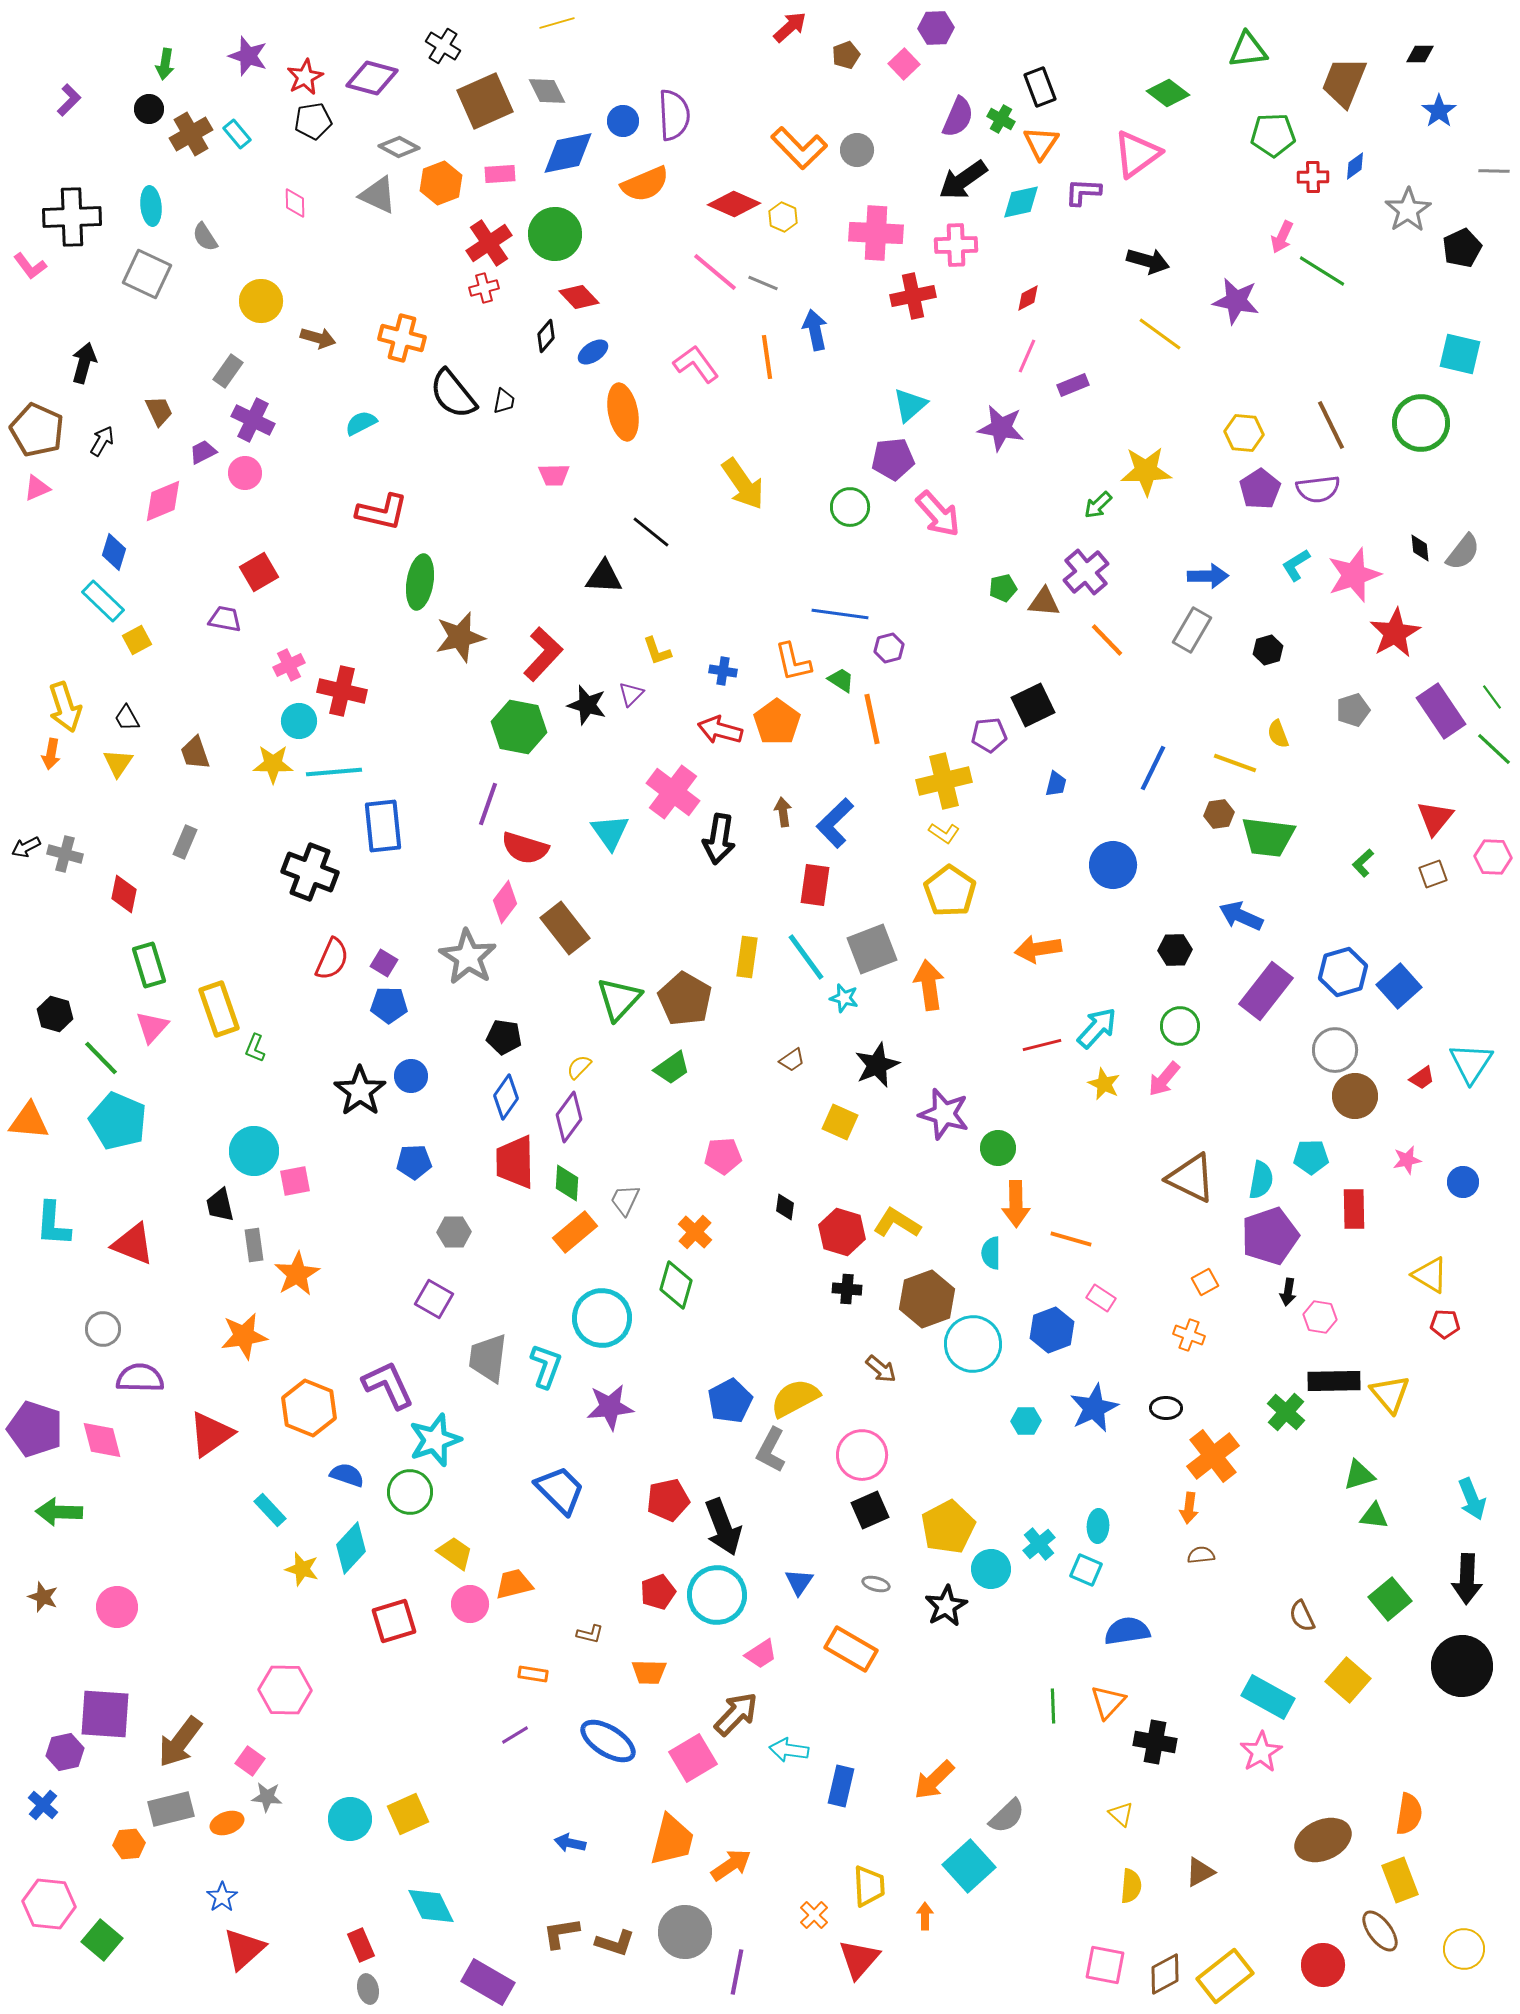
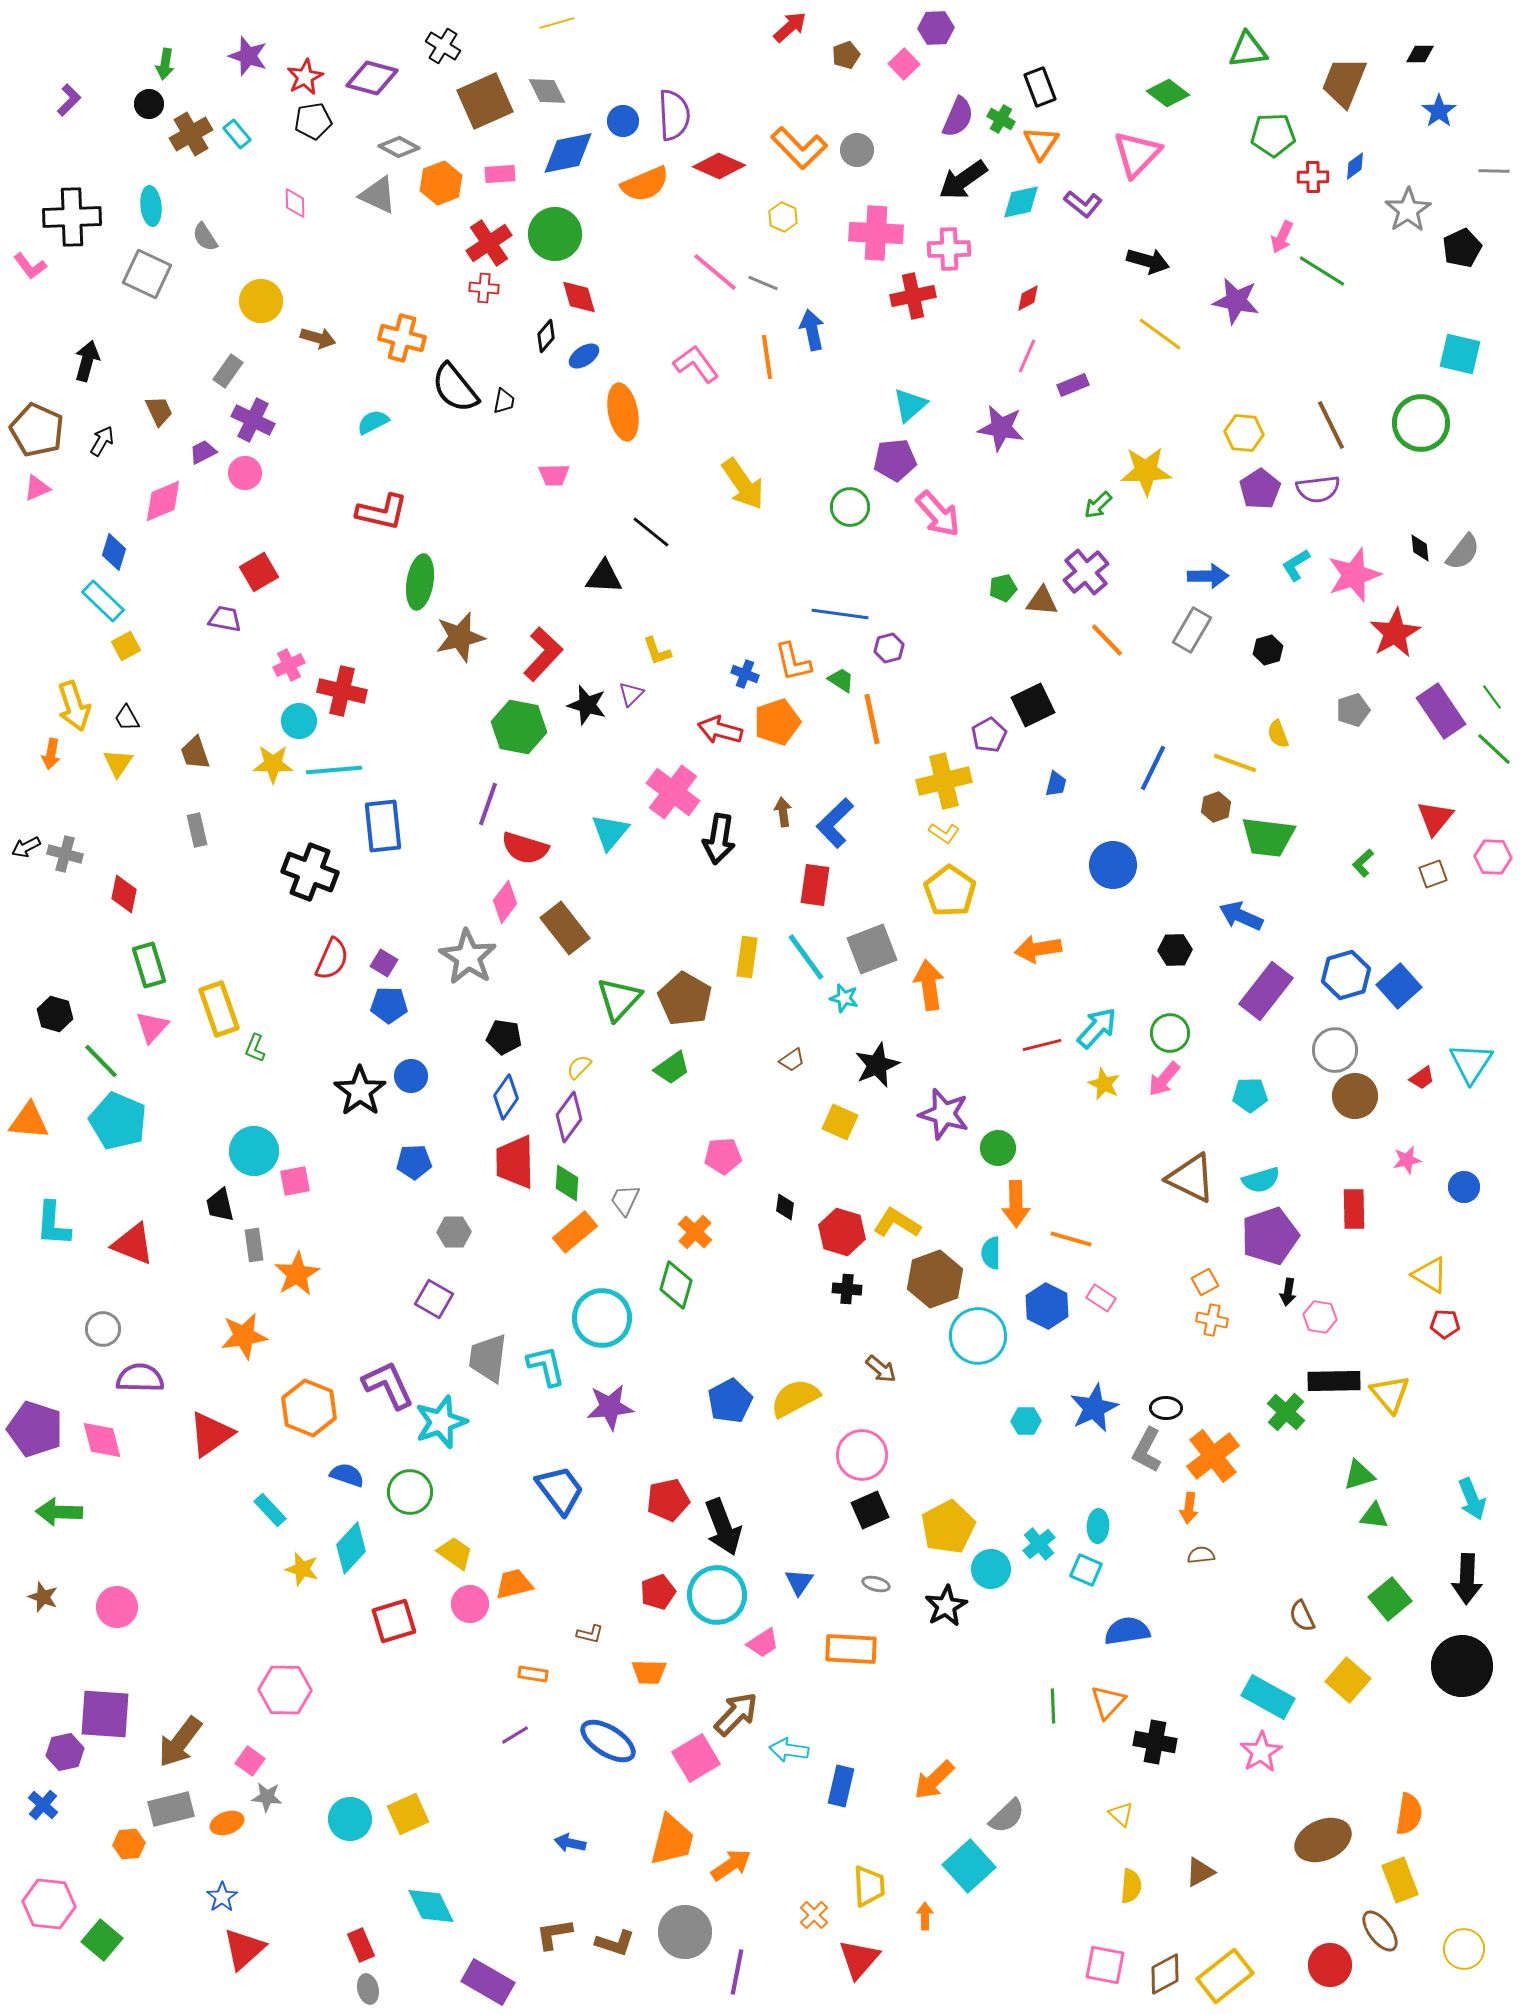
black circle at (149, 109): moved 5 px up
pink triangle at (1137, 154): rotated 10 degrees counterclockwise
purple L-shape at (1083, 192): moved 12 px down; rotated 144 degrees counterclockwise
red diamond at (734, 204): moved 15 px left, 38 px up
pink cross at (956, 245): moved 7 px left, 4 px down
red cross at (484, 288): rotated 20 degrees clockwise
red diamond at (579, 297): rotated 27 degrees clockwise
blue arrow at (815, 330): moved 3 px left
blue ellipse at (593, 352): moved 9 px left, 4 px down
black arrow at (84, 363): moved 3 px right, 2 px up
black semicircle at (453, 394): moved 2 px right, 6 px up
cyan semicircle at (361, 423): moved 12 px right, 1 px up
purple pentagon at (893, 459): moved 2 px right, 1 px down
brown triangle at (1044, 602): moved 2 px left, 1 px up
yellow square at (137, 640): moved 11 px left, 6 px down
blue cross at (723, 671): moved 22 px right, 3 px down; rotated 12 degrees clockwise
yellow arrow at (65, 707): moved 9 px right, 1 px up
orange pentagon at (777, 722): rotated 18 degrees clockwise
purple pentagon at (989, 735): rotated 24 degrees counterclockwise
cyan line at (334, 772): moved 2 px up
brown hexagon at (1219, 814): moved 3 px left, 7 px up; rotated 12 degrees counterclockwise
cyan triangle at (610, 832): rotated 15 degrees clockwise
gray rectangle at (185, 842): moved 12 px right, 12 px up; rotated 36 degrees counterclockwise
blue hexagon at (1343, 972): moved 3 px right, 3 px down
green circle at (1180, 1026): moved 10 px left, 7 px down
green line at (101, 1058): moved 3 px down
cyan pentagon at (1311, 1157): moved 61 px left, 62 px up
cyan semicircle at (1261, 1180): rotated 63 degrees clockwise
blue circle at (1463, 1182): moved 1 px right, 5 px down
brown hexagon at (927, 1299): moved 8 px right, 20 px up
blue hexagon at (1052, 1330): moved 5 px left, 24 px up; rotated 12 degrees counterclockwise
orange cross at (1189, 1335): moved 23 px right, 15 px up; rotated 8 degrees counterclockwise
cyan circle at (973, 1344): moved 5 px right, 8 px up
cyan L-shape at (546, 1366): rotated 33 degrees counterclockwise
cyan star at (435, 1440): moved 6 px right, 18 px up
gray L-shape at (771, 1450): moved 376 px right
blue trapezoid at (560, 1490): rotated 8 degrees clockwise
orange rectangle at (851, 1649): rotated 27 degrees counterclockwise
pink trapezoid at (761, 1654): moved 2 px right, 11 px up
pink square at (693, 1758): moved 3 px right
brown L-shape at (561, 1933): moved 7 px left, 1 px down
red circle at (1323, 1965): moved 7 px right
